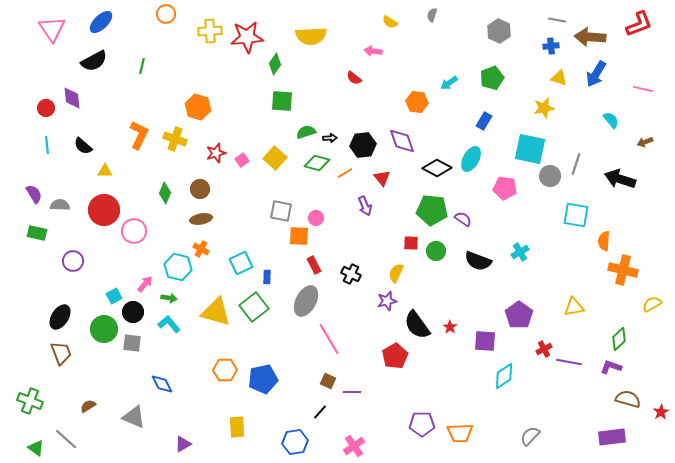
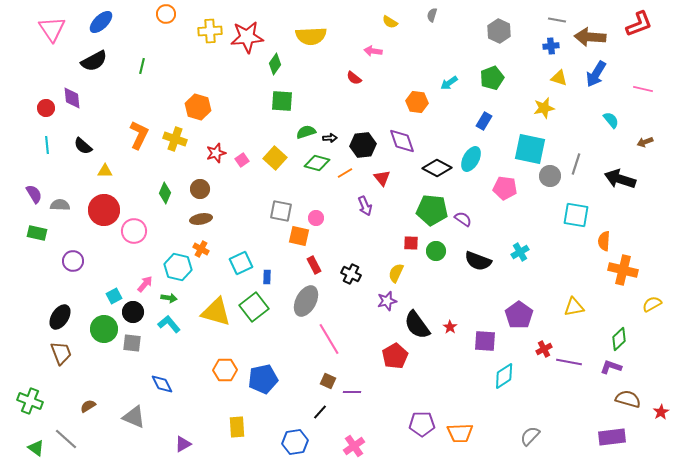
orange square at (299, 236): rotated 10 degrees clockwise
